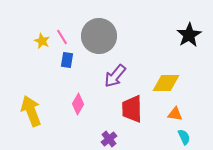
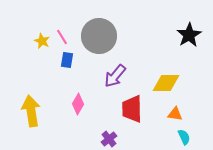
yellow arrow: rotated 12 degrees clockwise
